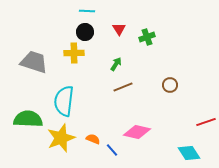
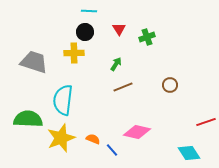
cyan line: moved 2 px right
cyan semicircle: moved 1 px left, 1 px up
